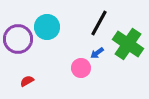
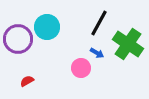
blue arrow: rotated 112 degrees counterclockwise
